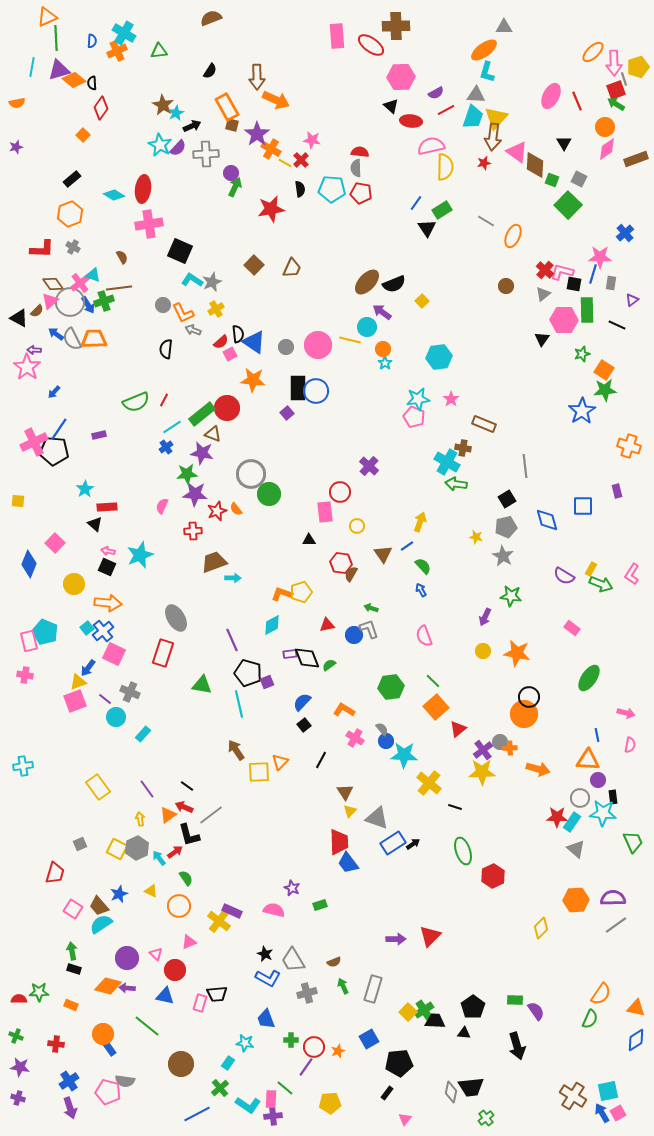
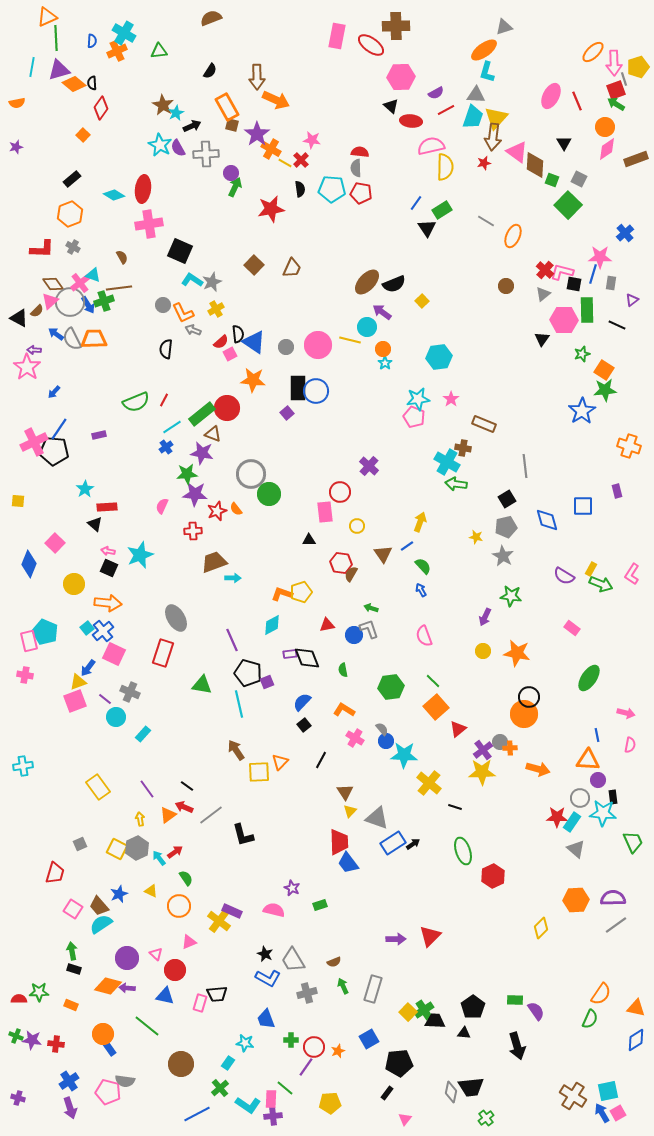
gray triangle at (504, 27): rotated 18 degrees counterclockwise
pink rectangle at (337, 36): rotated 15 degrees clockwise
orange diamond at (74, 80): moved 4 px down
purple semicircle at (178, 148): rotated 108 degrees clockwise
black square at (107, 567): moved 2 px right, 1 px down
green semicircle at (329, 665): moved 14 px right, 5 px down; rotated 64 degrees counterclockwise
black L-shape at (189, 835): moved 54 px right
purple star at (20, 1067): moved 12 px right, 27 px up
